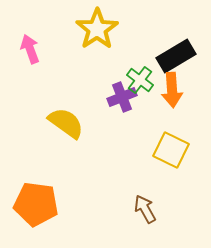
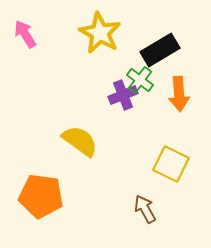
yellow star: moved 3 px right, 4 px down; rotated 9 degrees counterclockwise
pink arrow: moved 5 px left, 15 px up; rotated 12 degrees counterclockwise
black rectangle: moved 16 px left, 6 px up
orange arrow: moved 7 px right, 4 px down
purple cross: moved 1 px right, 2 px up
yellow semicircle: moved 14 px right, 18 px down
yellow square: moved 14 px down
orange pentagon: moved 5 px right, 8 px up
